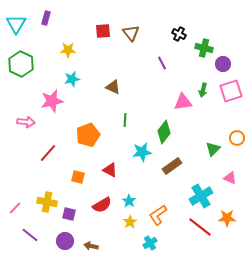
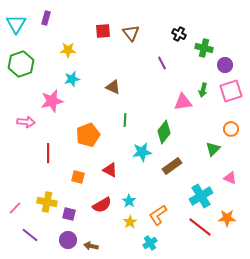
green hexagon at (21, 64): rotated 15 degrees clockwise
purple circle at (223, 64): moved 2 px right, 1 px down
orange circle at (237, 138): moved 6 px left, 9 px up
red line at (48, 153): rotated 42 degrees counterclockwise
purple circle at (65, 241): moved 3 px right, 1 px up
